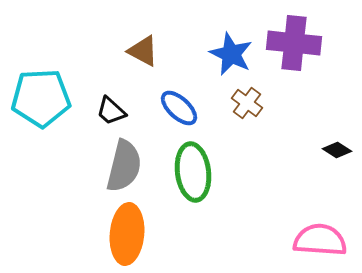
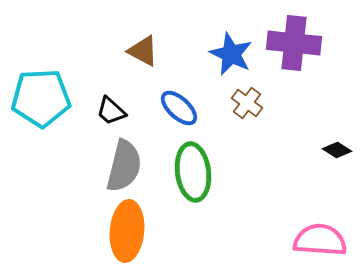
orange ellipse: moved 3 px up
